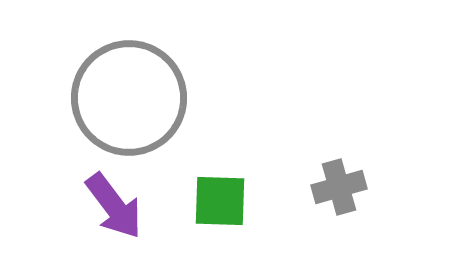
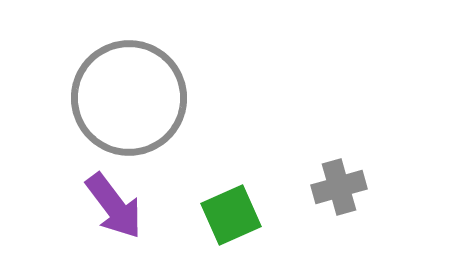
green square: moved 11 px right, 14 px down; rotated 26 degrees counterclockwise
